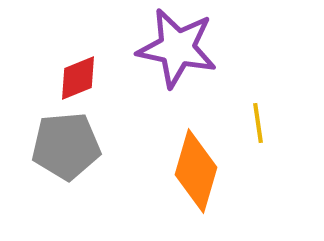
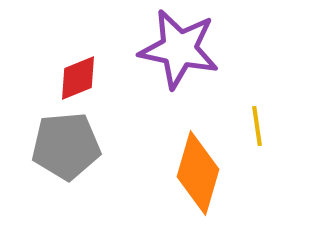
purple star: moved 2 px right, 1 px down
yellow line: moved 1 px left, 3 px down
orange diamond: moved 2 px right, 2 px down
